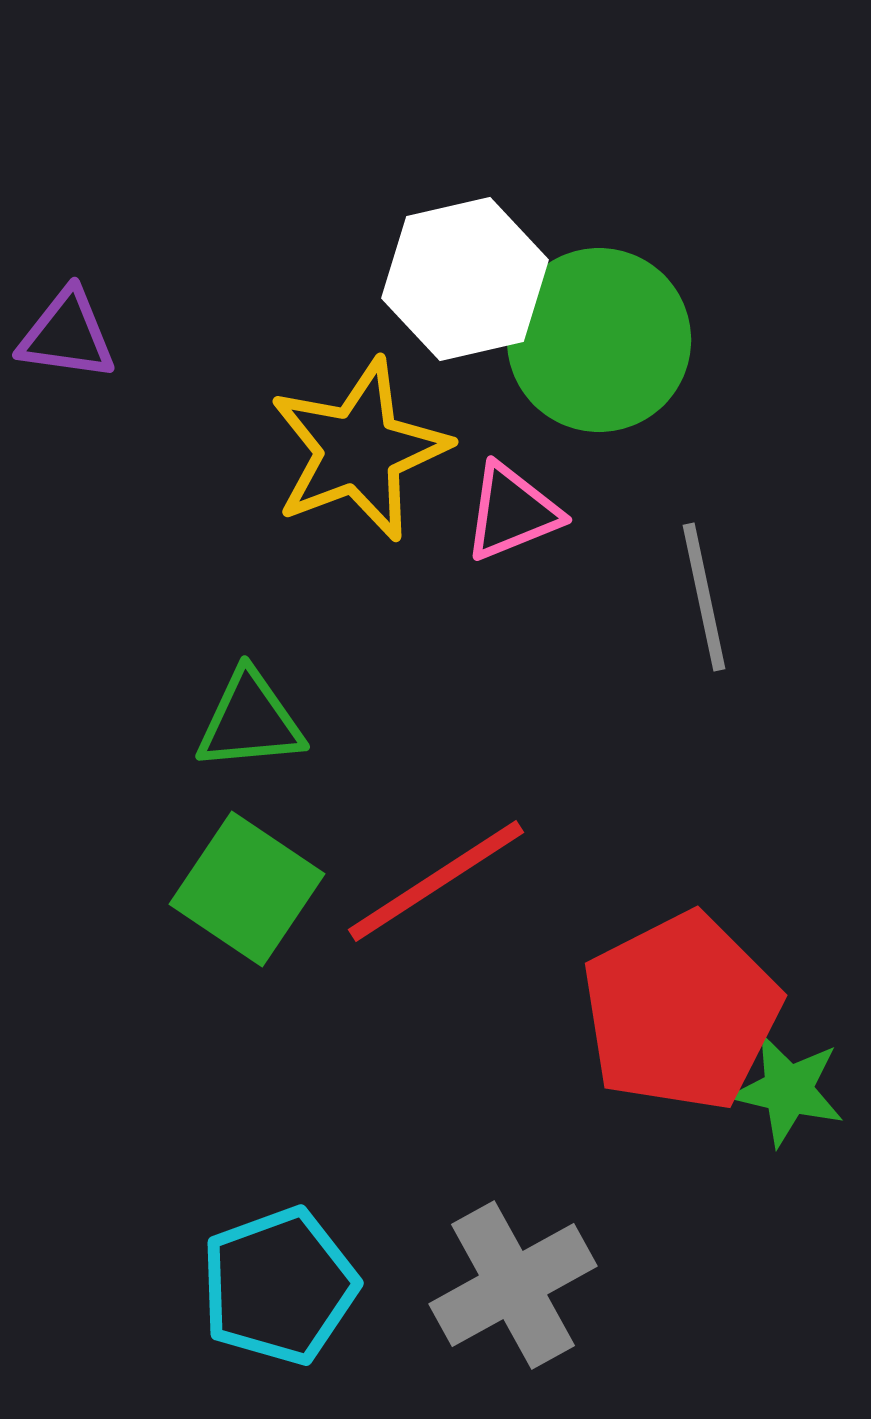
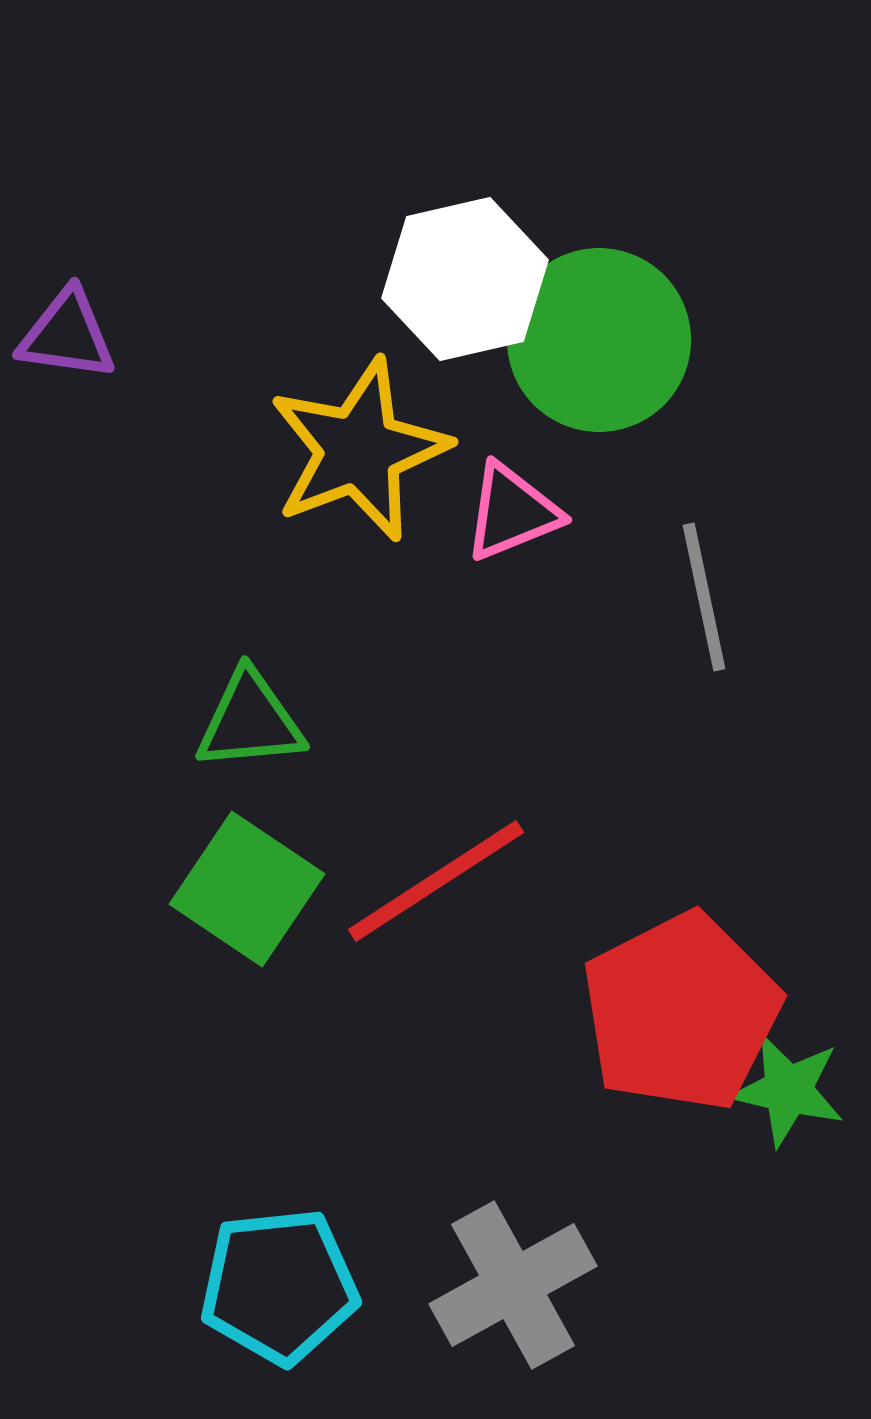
cyan pentagon: rotated 14 degrees clockwise
